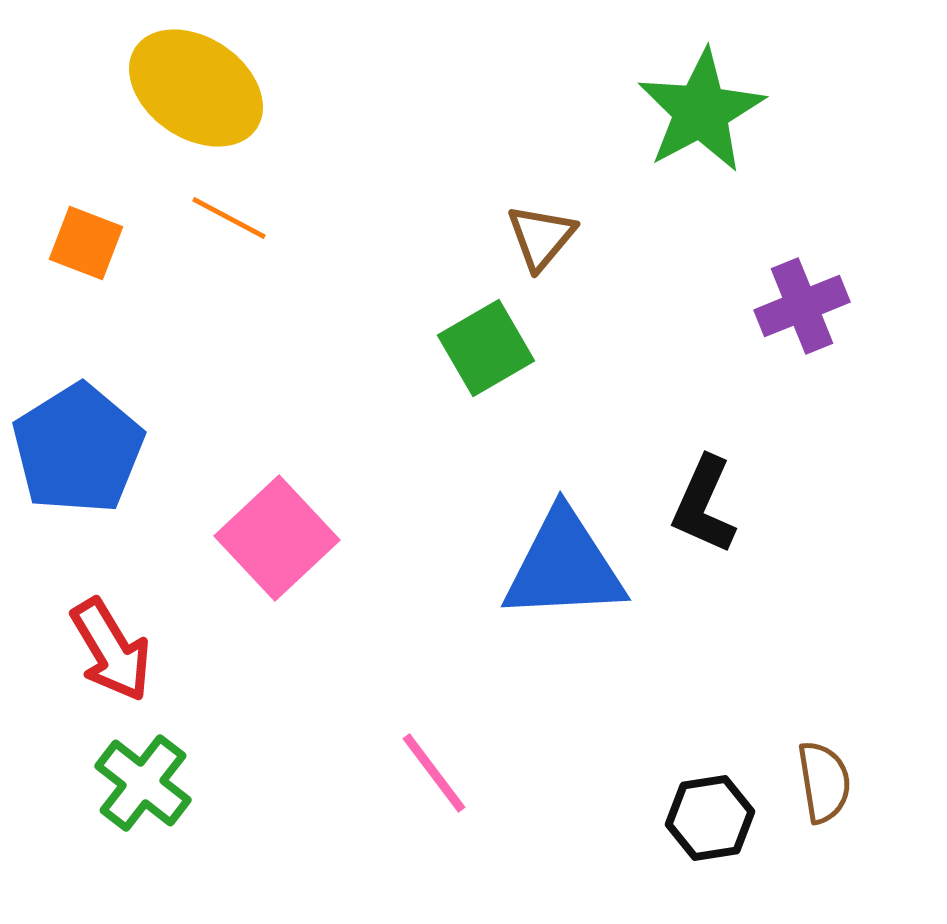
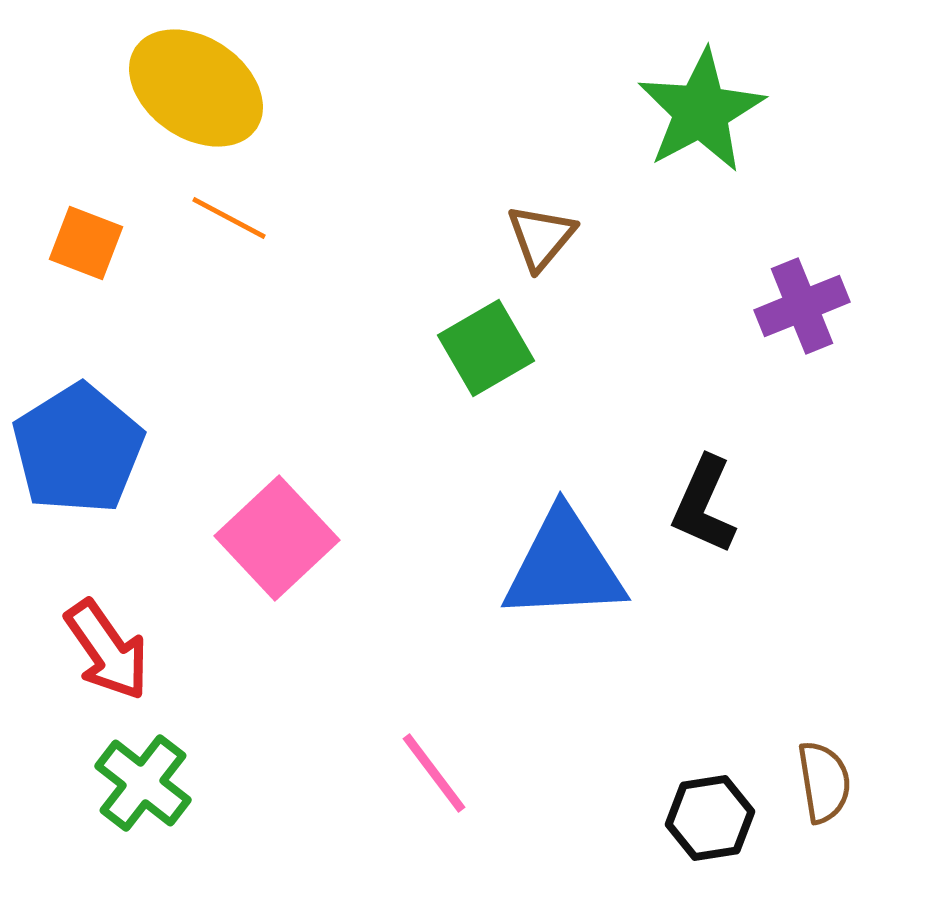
red arrow: moved 4 px left; rotated 4 degrees counterclockwise
